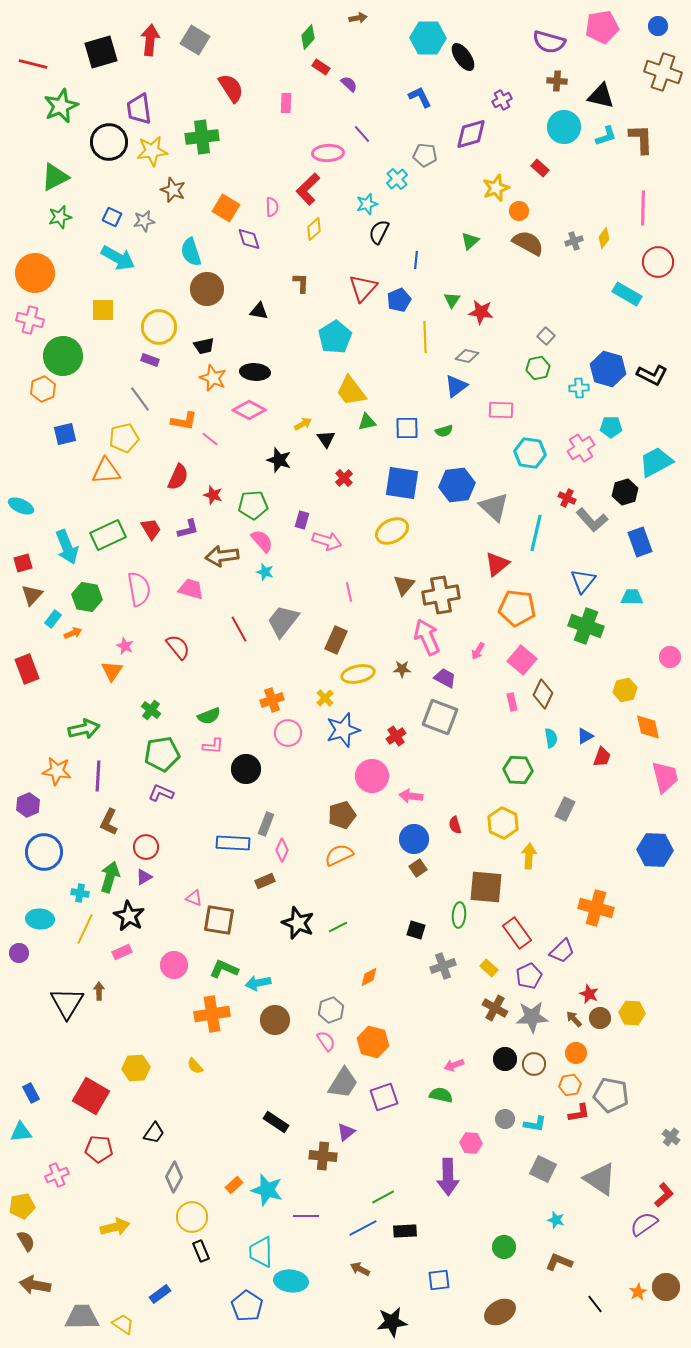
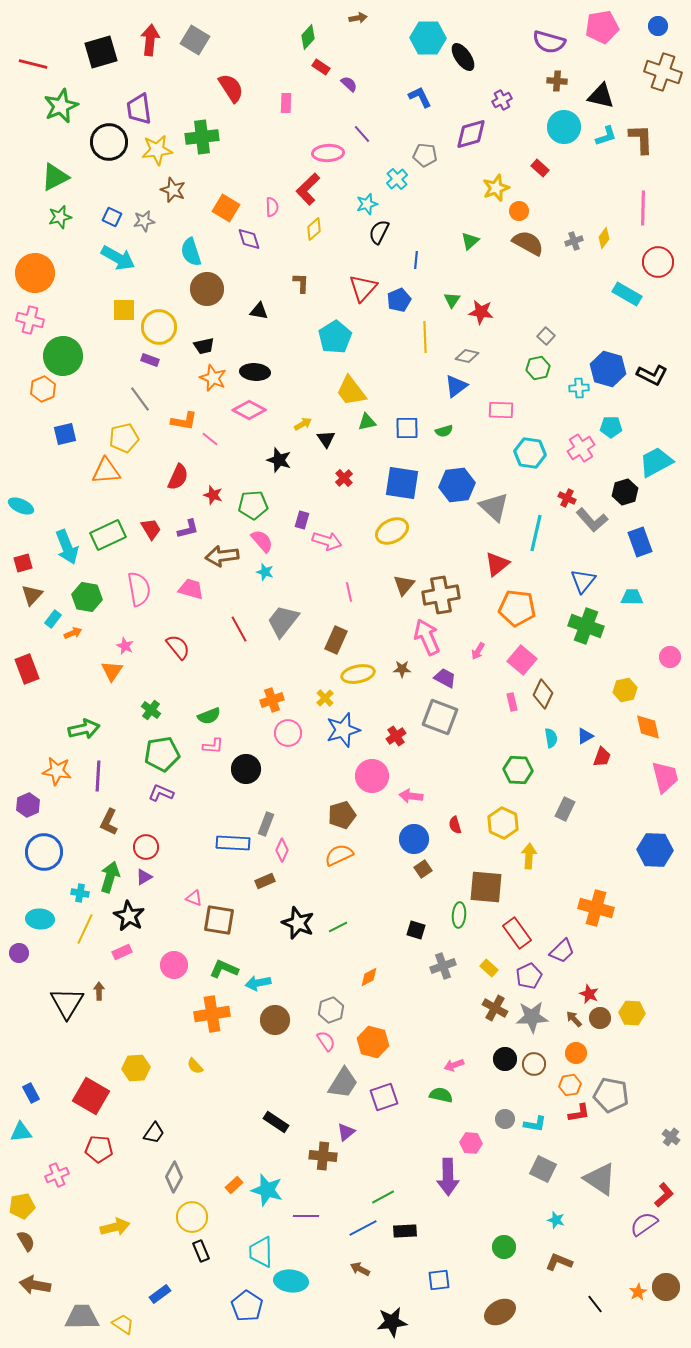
yellow star at (152, 151): moved 5 px right, 1 px up
yellow square at (103, 310): moved 21 px right
brown square at (418, 868): moved 5 px right, 1 px down
